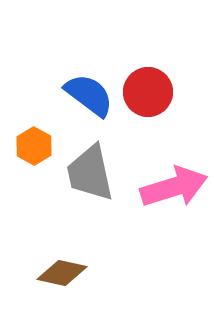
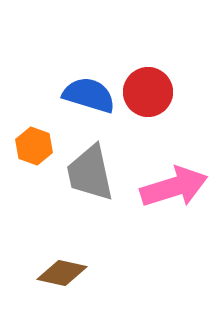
blue semicircle: rotated 20 degrees counterclockwise
orange hexagon: rotated 9 degrees counterclockwise
